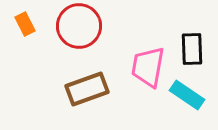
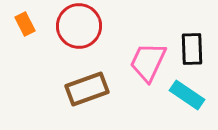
pink trapezoid: moved 5 px up; rotated 15 degrees clockwise
